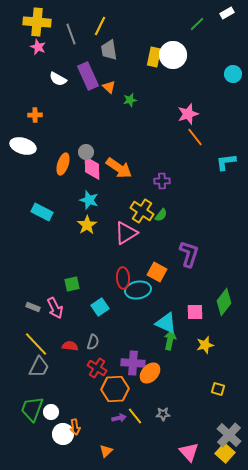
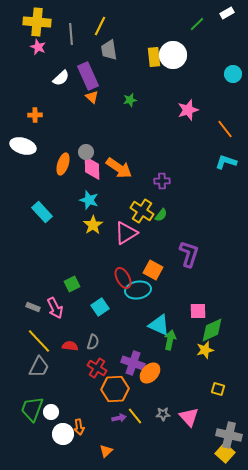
gray line at (71, 34): rotated 15 degrees clockwise
yellow rectangle at (154, 57): rotated 18 degrees counterclockwise
white semicircle at (58, 79): moved 3 px right, 1 px up; rotated 72 degrees counterclockwise
orange triangle at (109, 87): moved 17 px left, 10 px down
pink star at (188, 114): moved 4 px up
orange line at (195, 137): moved 30 px right, 8 px up
cyan L-shape at (226, 162): rotated 25 degrees clockwise
cyan rectangle at (42, 212): rotated 20 degrees clockwise
yellow star at (87, 225): moved 6 px right
orange square at (157, 272): moved 4 px left, 2 px up
red ellipse at (123, 278): rotated 25 degrees counterclockwise
green square at (72, 284): rotated 14 degrees counterclockwise
green diamond at (224, 302): moved 12 px left, 28 px down; rotated 28 degrees clockwise
pink square at (195, 312): moved 3 px right, 1 px up
cyan triangle at (166, 323): moved 7 px left, 2 px down
yellow line at (36, 344): moved 3 px right, 3 px up
yellow star at (205, 345): moved 5 px down
purple cross at (133, 363): rotated 15 degrees clockwise
orange arrow at (75, 427): moved 4 px right
gray cross at (229, 435): rotated 30 degrees counterclockwise
pink triangle at (189, 452): moved 35 px up
